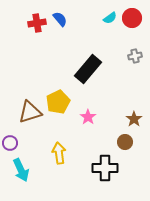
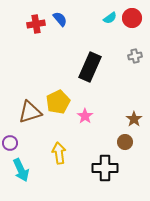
red cross: moved 1 px left, 1 px down
black rectangle: moved 2 px right, 2 px up; rotated 16 degrees counterclockwise
pink star: moved 3 px left, 1 px up
